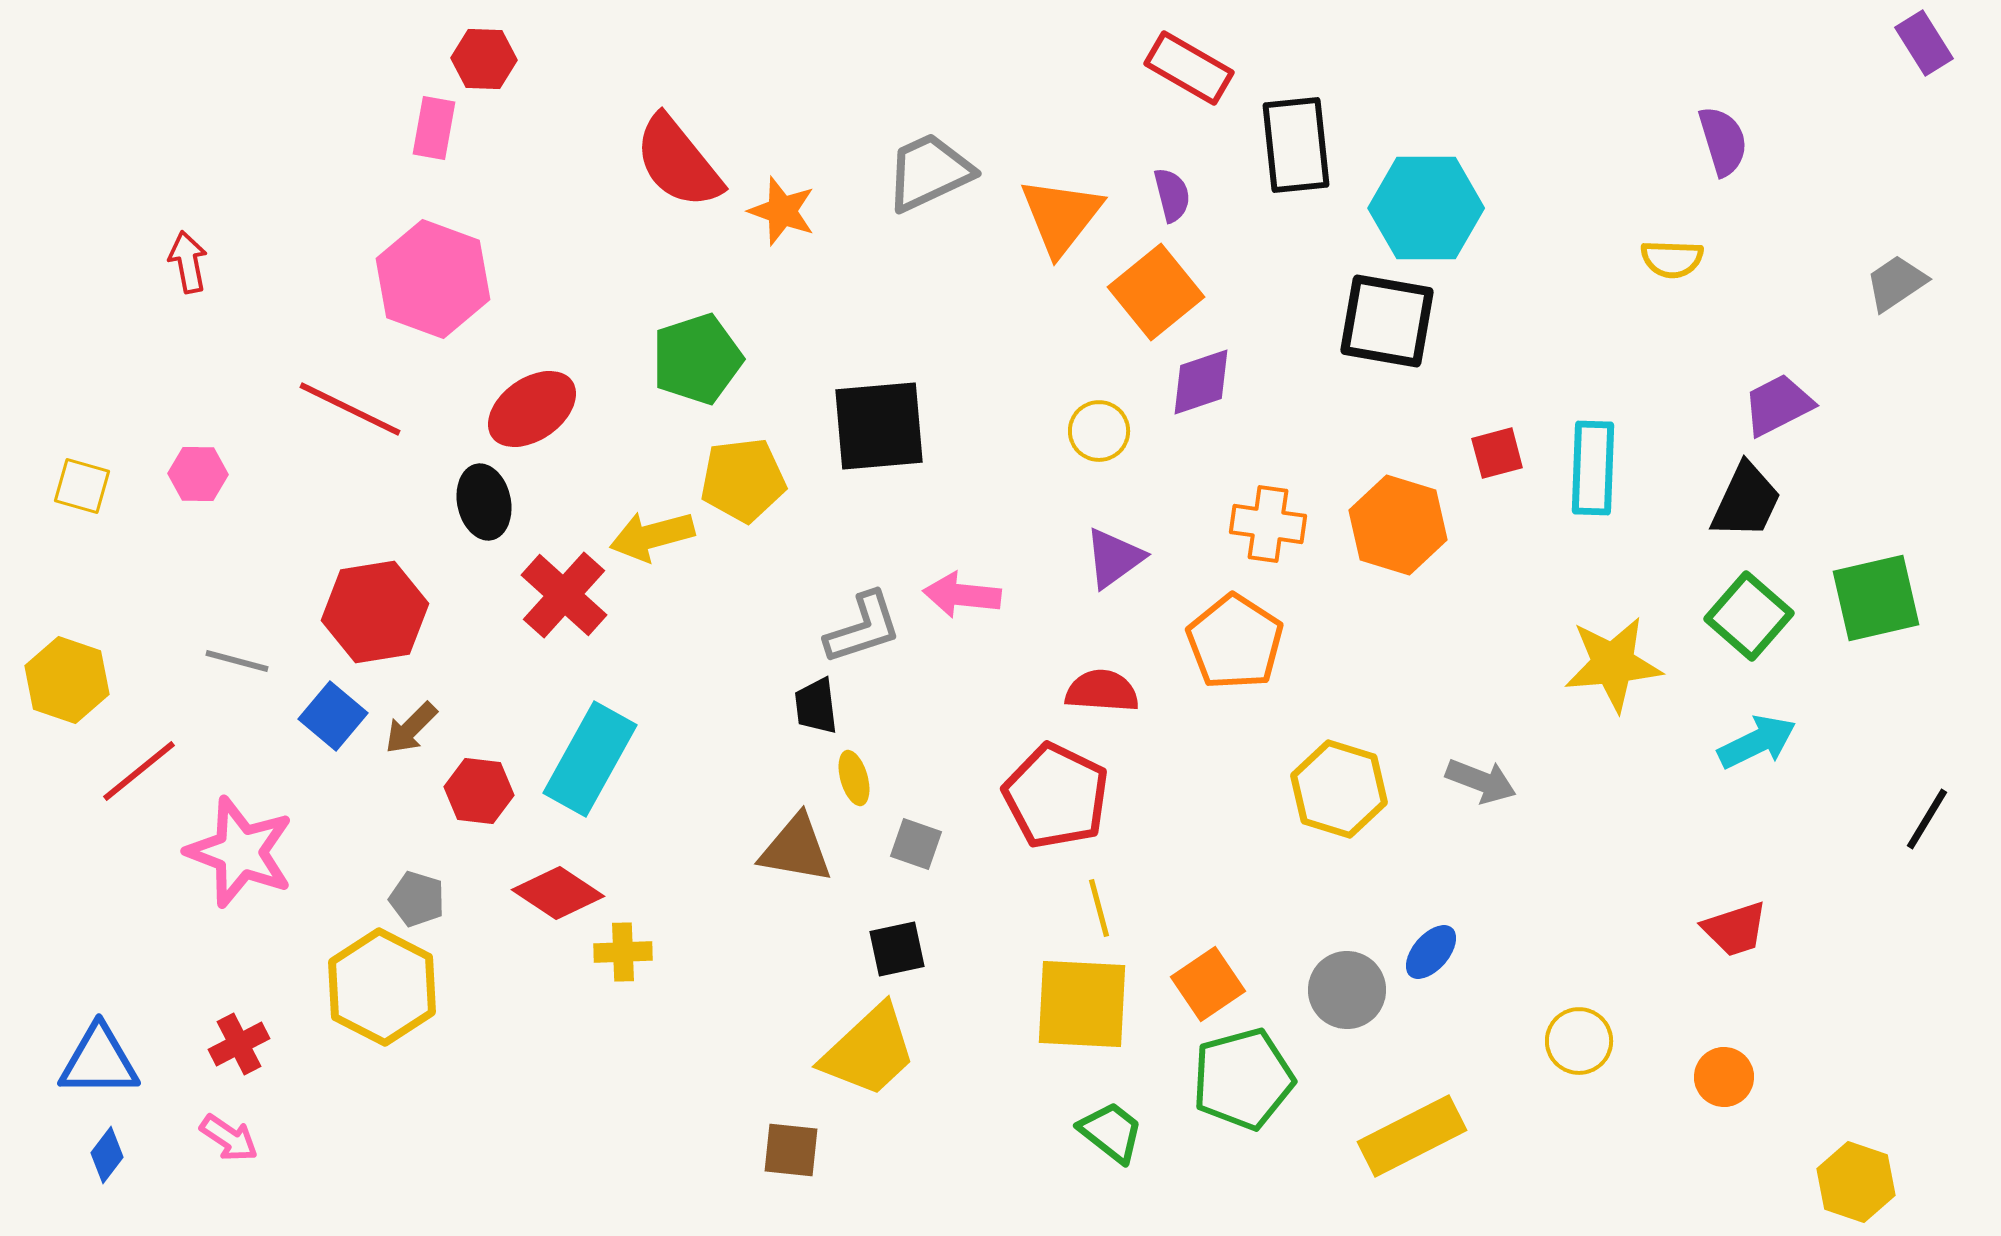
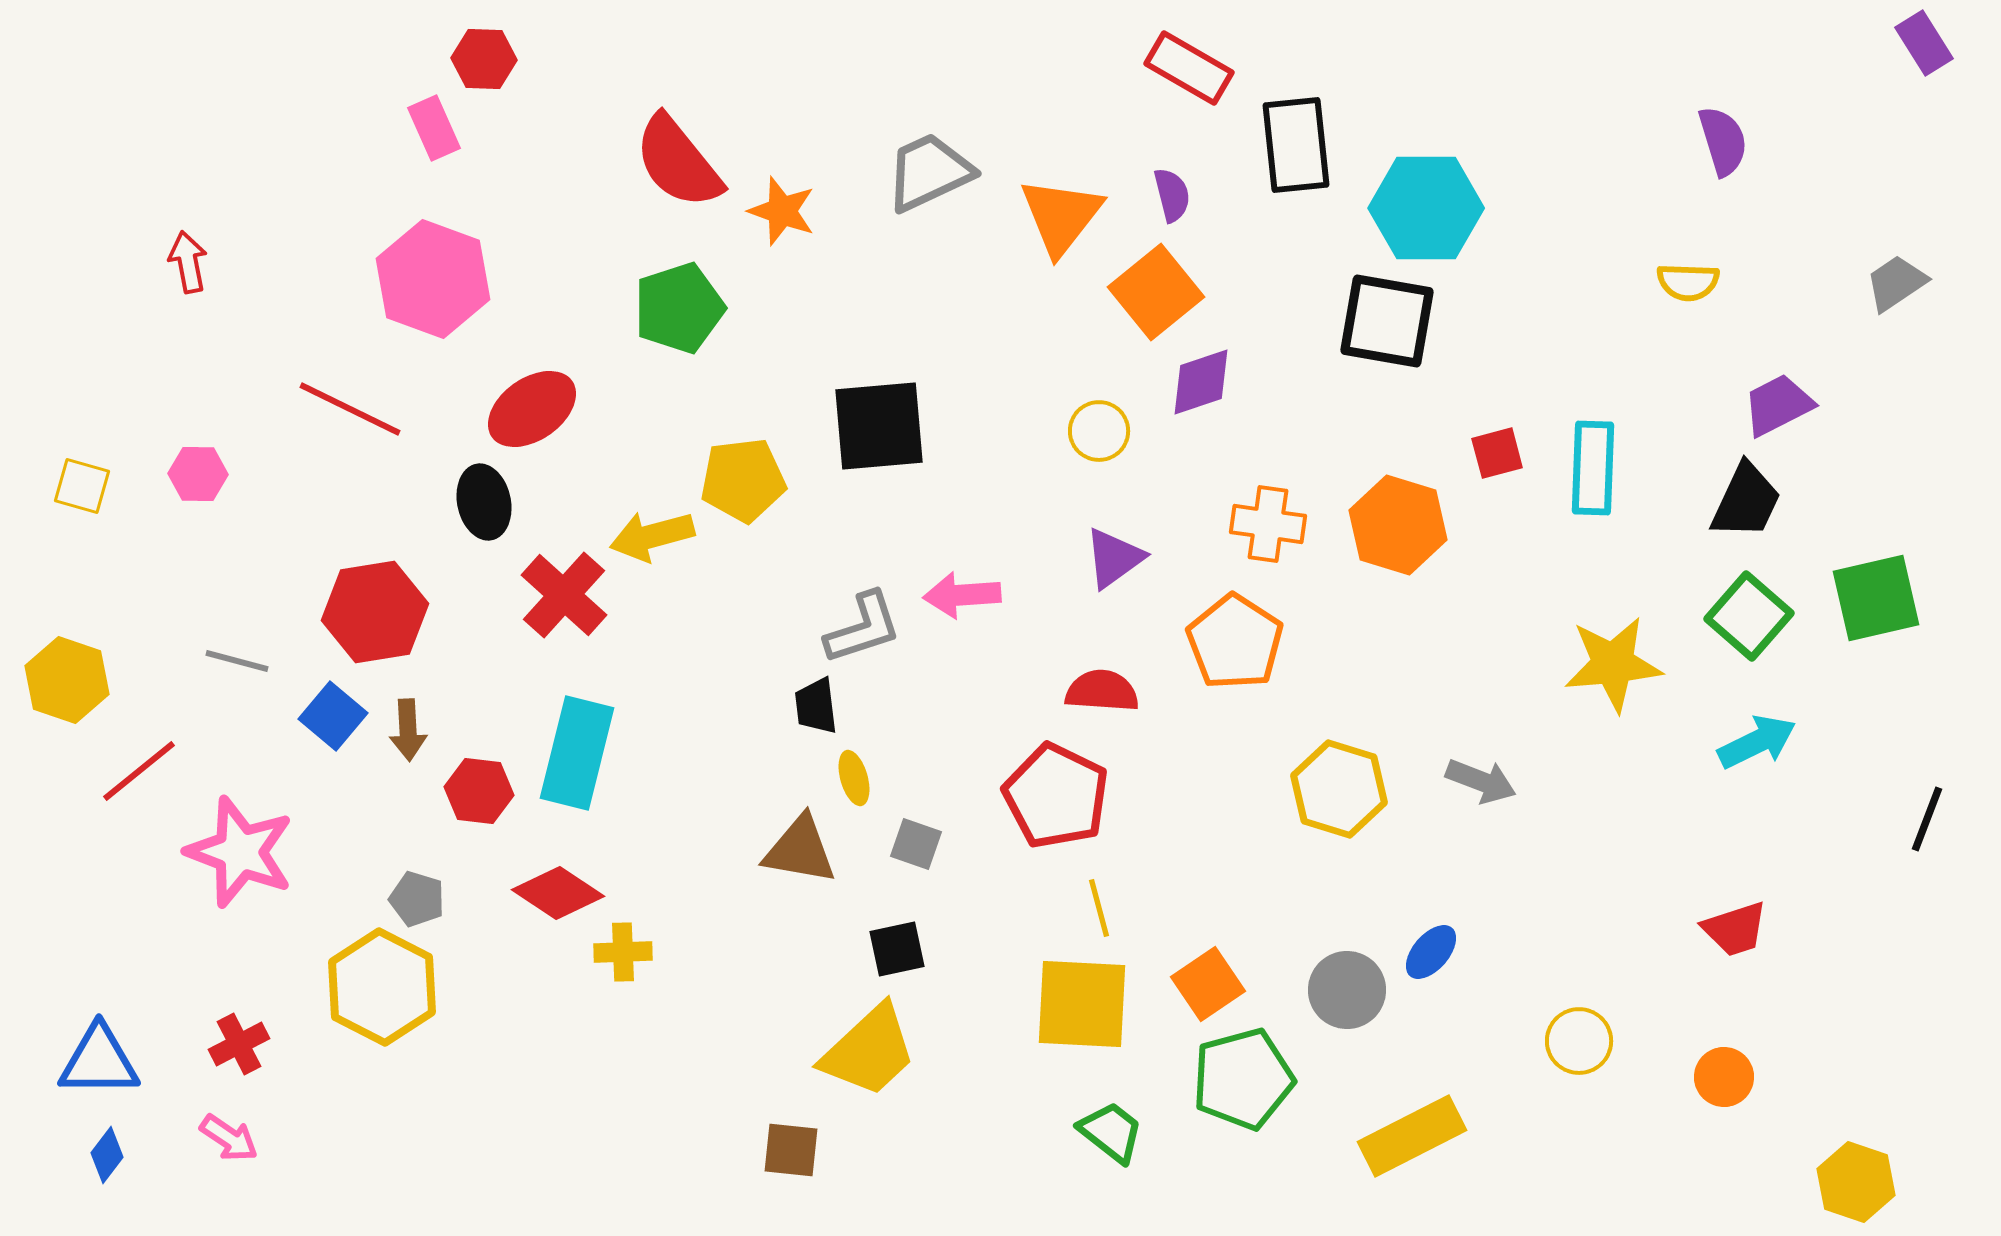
pink rectangle at (434, 128): rotated 34 degrees counterclockwise
yellow semicircle at (1672, 259): moved 16 px right, 23 px down
green pentagon at (697, 359): moved 18 px left, 51 px up
pink arrow at (962, 595): rotated 10 degrees counterclockwise
brown arrow at (411, 728): moved 3 px left, 2 px down; rotated 48 degrees counterclockwise
cyan rectangle at (590, 759): moved 13 px left, 6 px up; rotated 15 degrees counterclockwise
black line at (1927, 819): rotated 10 degrees counterclockwise
brown triangle at (796, 849): moved 4 px right, 1 px down
